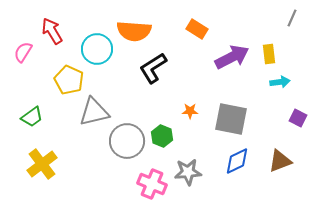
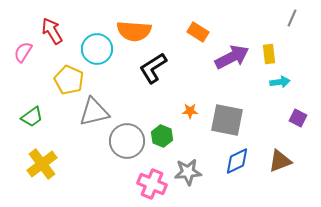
orange rectangle: moved 1 px right, 3 px down
gray square: moved 4 px left, 1 px down
